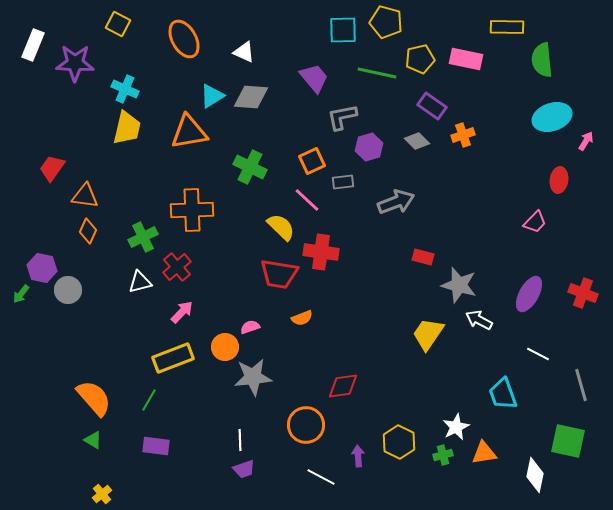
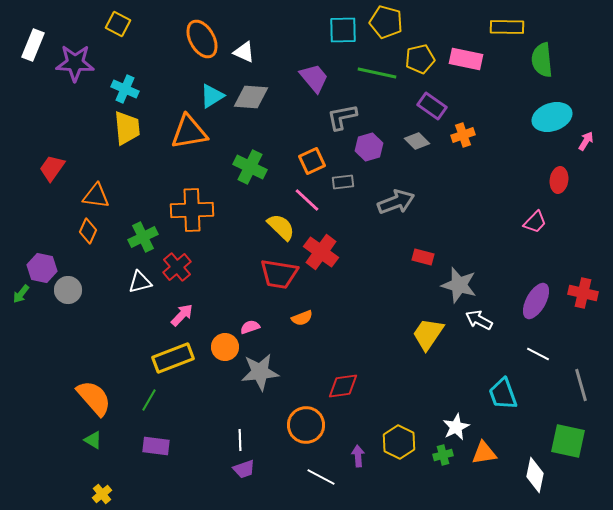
orange ellipse at (184, 39): moved 18 px right
yellow trapezoid at (127, 128): rotated 18 degrees counterclockwise
orange triangle at (85, 196): moved 11 px right
red cross at (321, 252): rotated 28 degrees clockwise
red cross at (583, 293): rotated 8 degrees counterclockwise
purple ellipse at (529, 294): moved 7 px right, 7 px down
pink arrow at (182, 312): moved 3 px down
gray star at (253, 377): moved 7 px right, 5 px up
